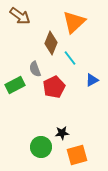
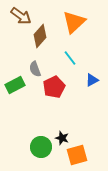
brown arrow: moved 1 px right
brown diamond: moved 11 px left, 7 px up; rotated 20 degrees clockwise
black star: moved 5 px down; rotated 24 degrees clockwise
